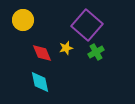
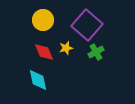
yellow circle: moved 20 px right
red diamond: moved 2 px right, 1 px up
cyan diamond: moved 2 px left, 2 px up
